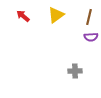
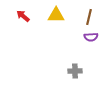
yellow triangle: rotated 36 degrees clockwise
